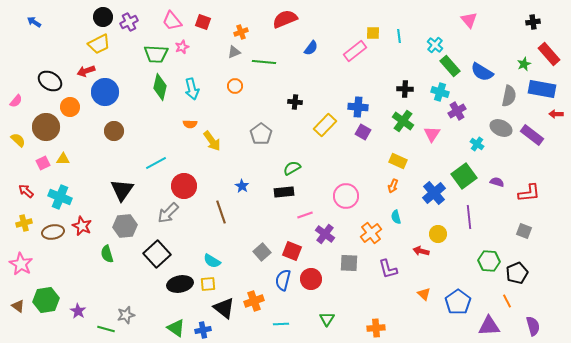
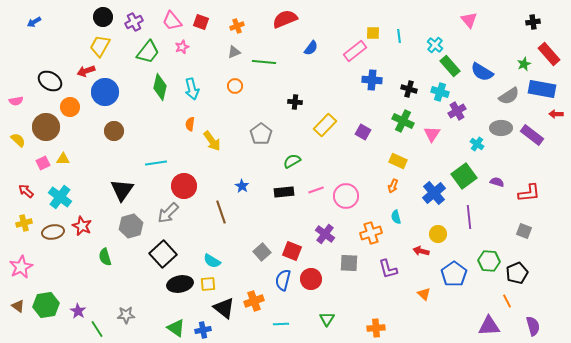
blue arrow at (34, 22): rotated 64 degrees counterclockwise
purple cross at (129, 22): moved 5 px right
red square at (203, 22): moved 2 px left
orange cross at (241, 32): moved 4 px left, 6 px up
yellow trapezoid at (99, 44): moved 1 px right, 2 px down; rotated 145 degrees clockwise
green trapezoid at (156, 54): moved 8 px left, 2 px up; rotated 55 degrees counterclockwise
black cross at (405, 89): moved 4 px right; rotated 14 degrees clockwise
gray semicircle at (509, 96): rotated 45 degrees clockwise
pink semicircle at (16, 101): rotated 40 degrees clockwise
blue cross at (358, 107): moved 14 px right, 27 px up
green cross at (403, 121): rotated 10 degrees counterclockwise
orange semicircle at (190, 124): rotated 96 degrees clockwise
gray ellipse at (501, 128): rotated 25 degrees counterclockwise
cyan line at (156, 163): rotated 20 degrees clockwise
green semicircle at (292, 168): moved 7 px up
cyan cross at (60, 197): rotated 15 degrees clockwise
pink line at (305, 215): moved 11 px right, 25 px up
gray hexagon at (125, 226): moved 6 px right; rotated 10 degrees counterclockwise
orange cross at (371, 233): rotated 20 degrees clockwise
green semicircle at (107, 254): moved 2 px left, 3 px down
black square at (157, 254): moved 6 px right
pink star at (21, 264): moved 3 px down; rotated 15 degrees clockwise
green hexagon at (46, 300): moved 5 px down
blue pentagon at (458, 302): moved 4 px left, 28 px up
gray star at (126, 315): rotated 12 degrees clockwise
green line at (106, 329): moved 9 px left; rotated 42 degrees clockwise
